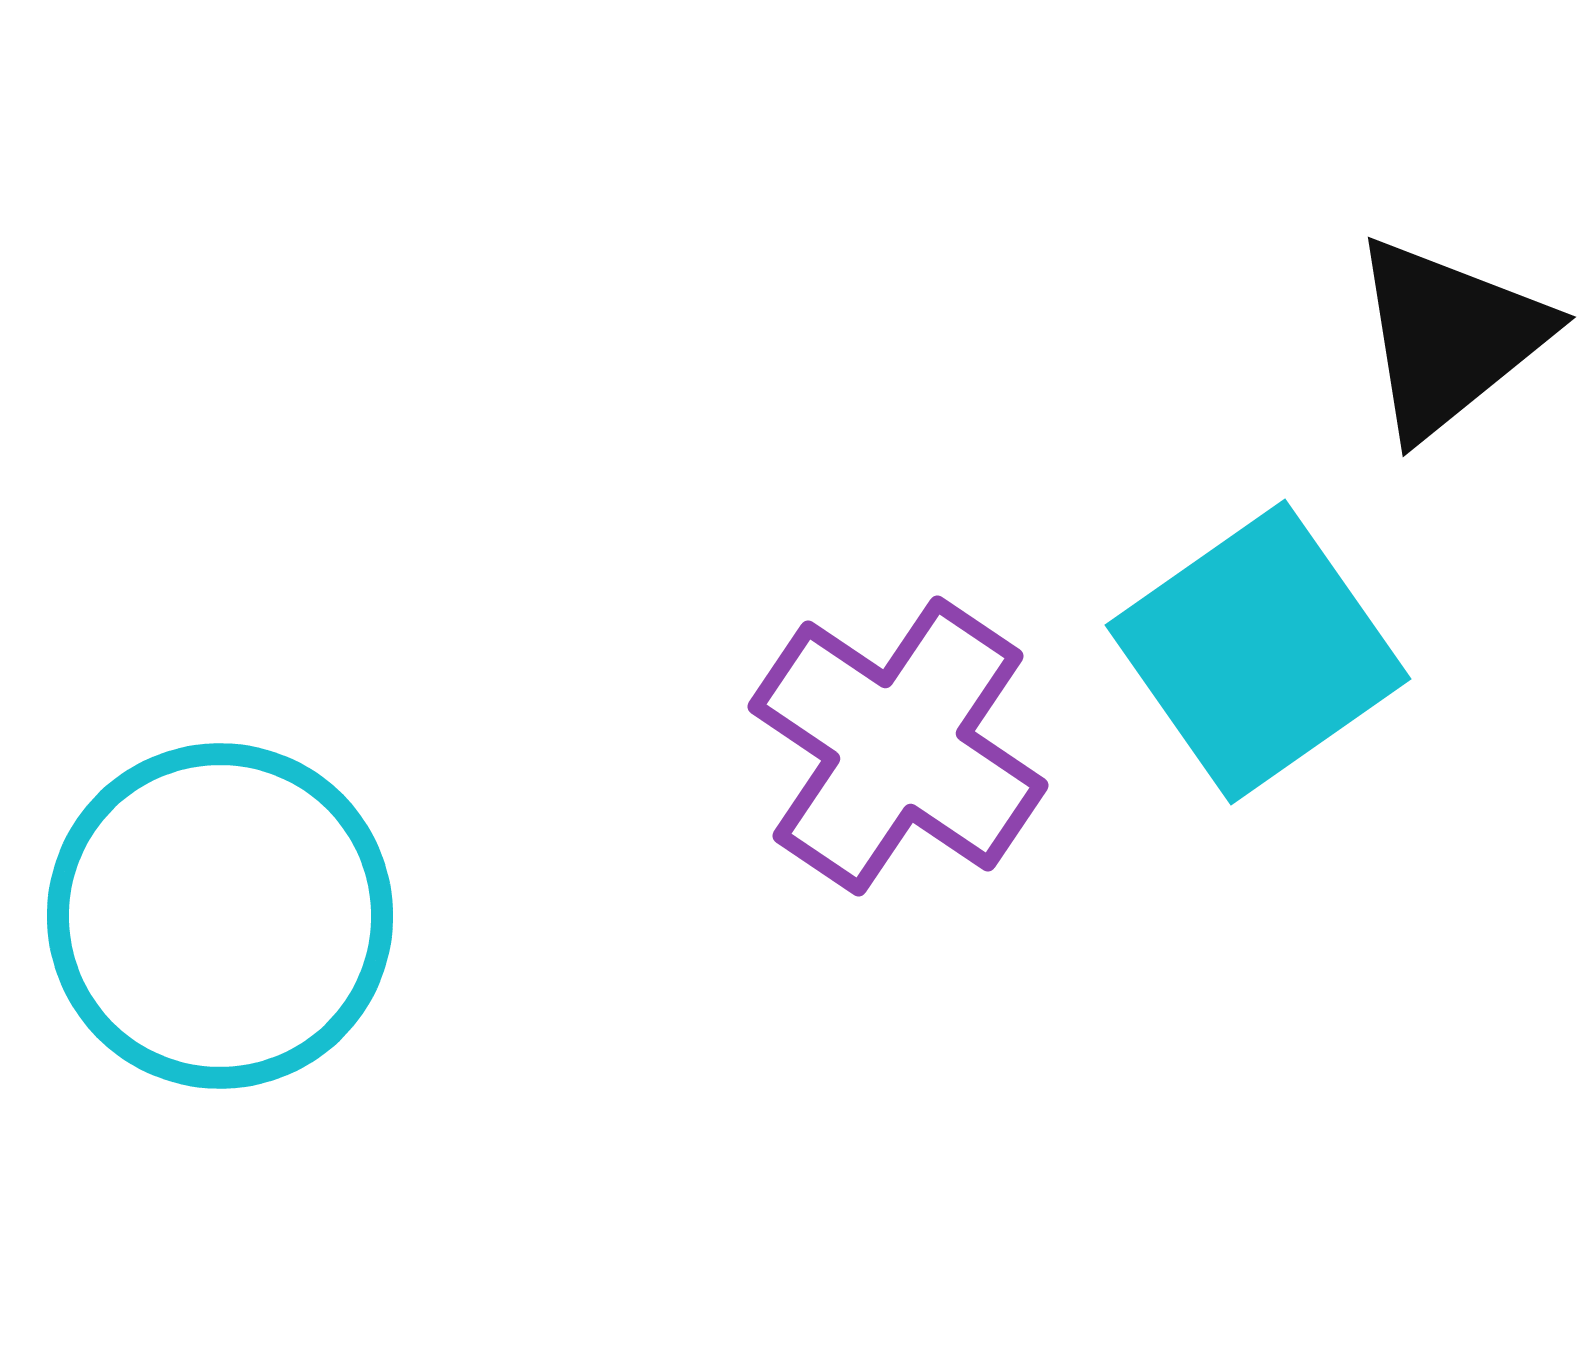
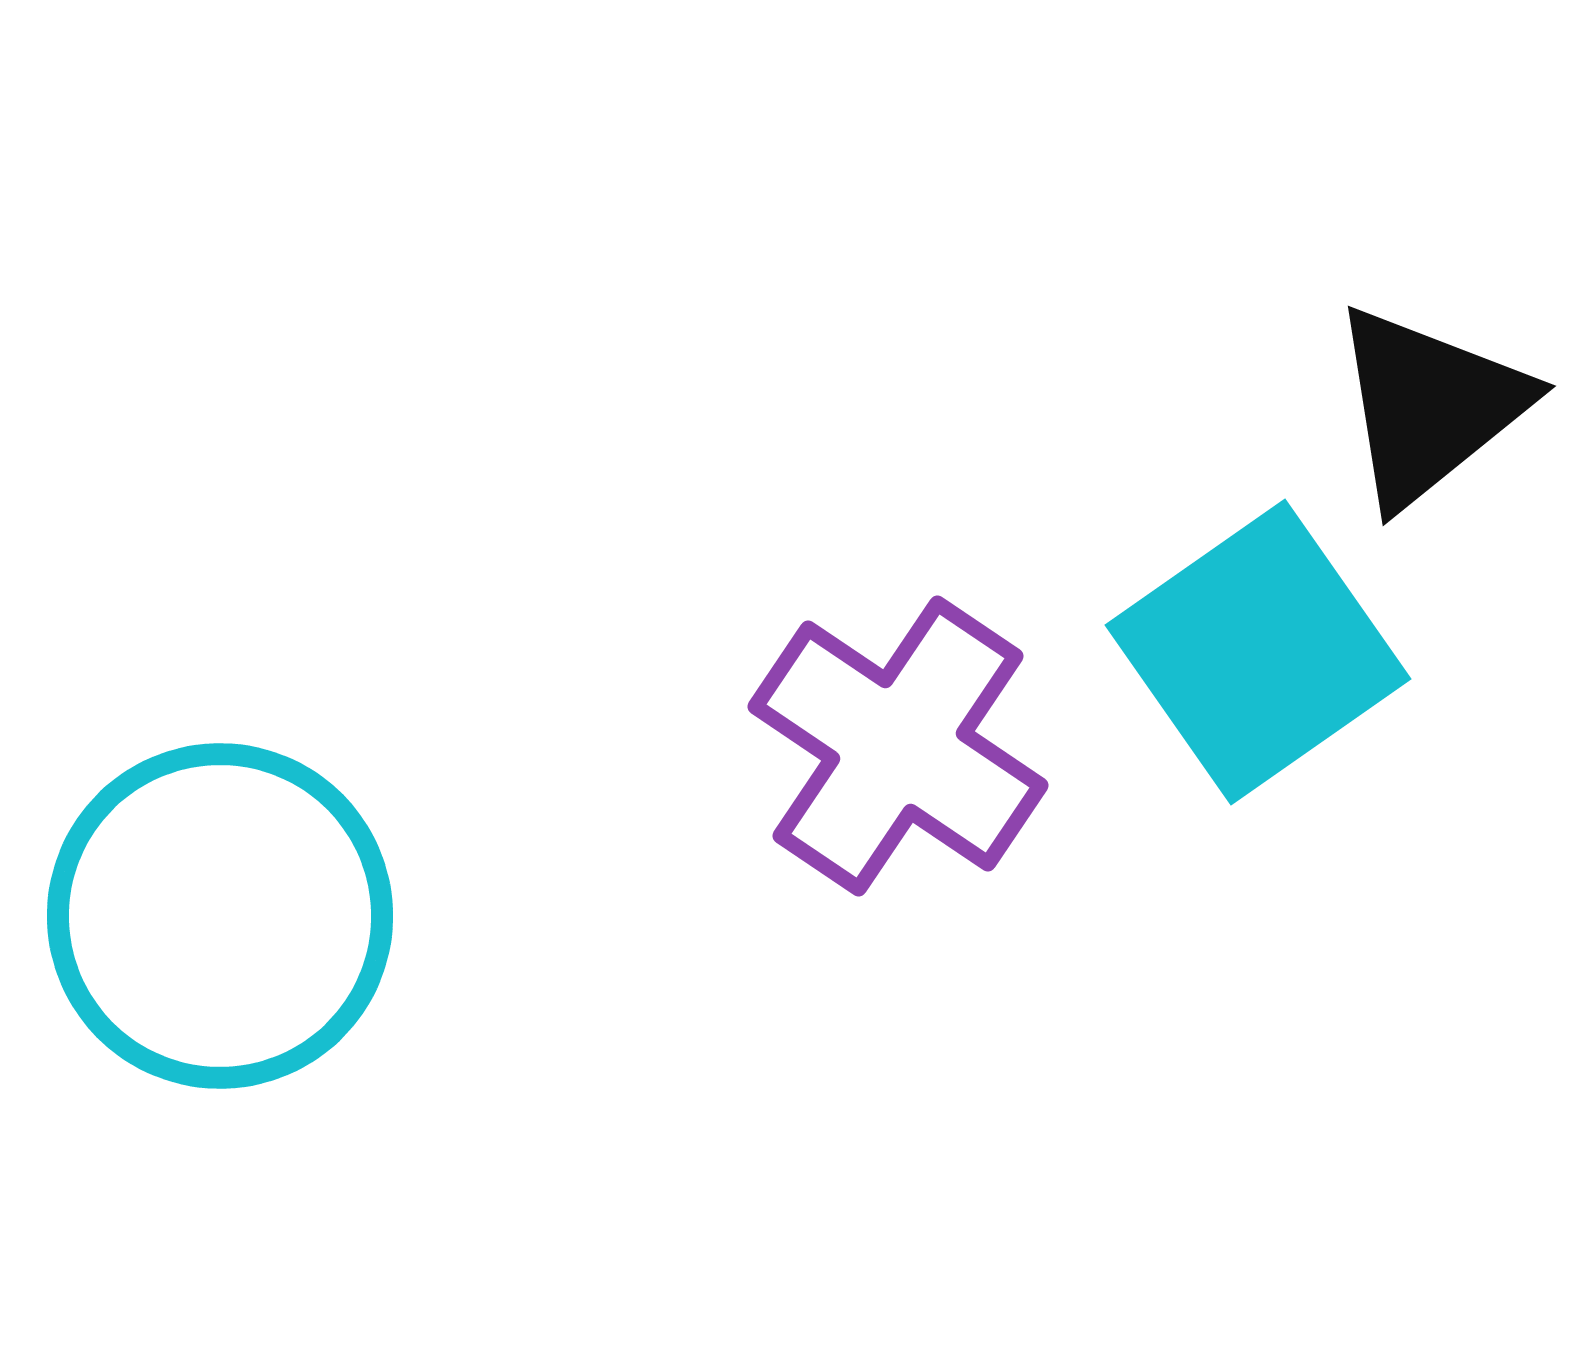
black triangle: moved 20 px left, 69 px down
